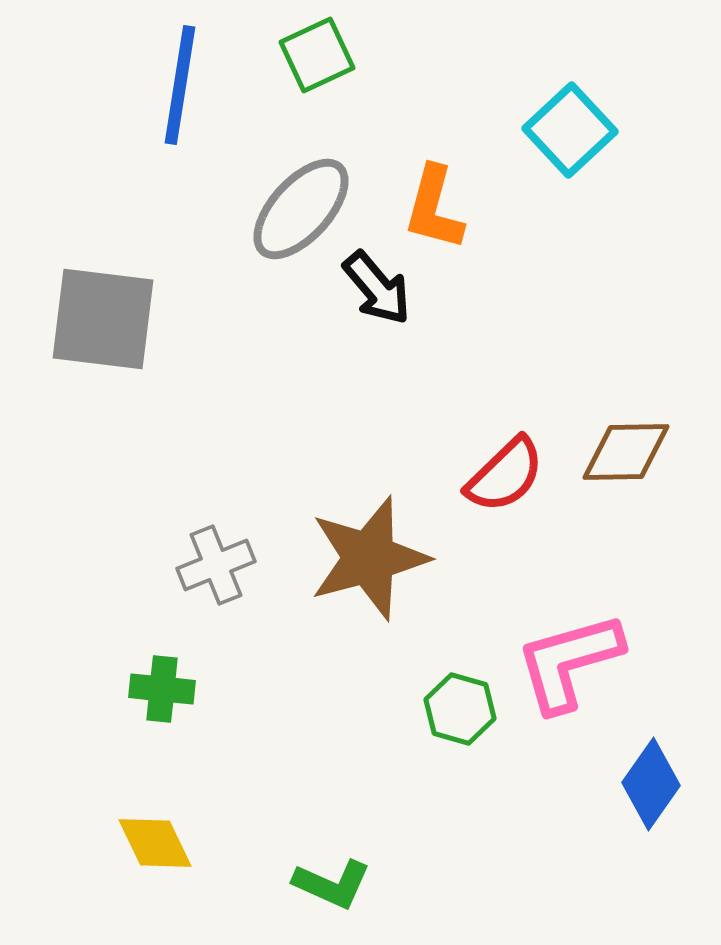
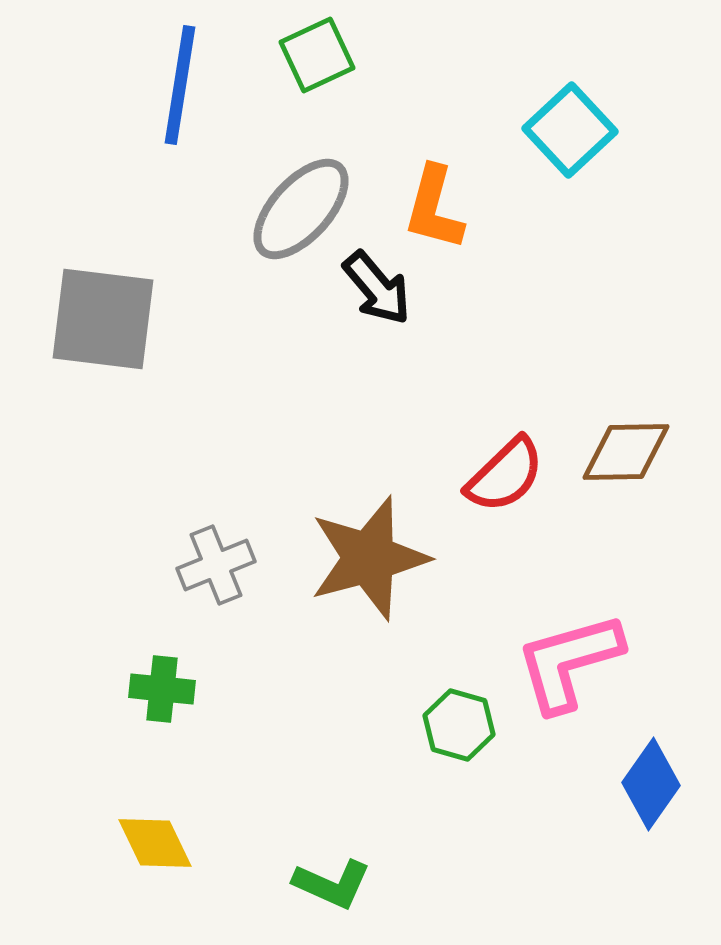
green hexagon: moved 1 px left, 16 px down
